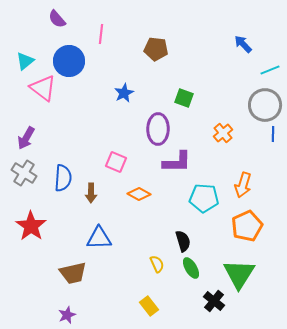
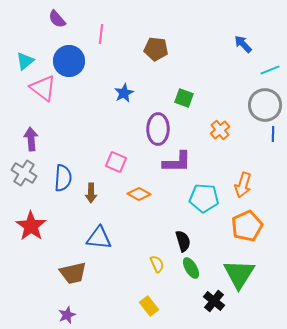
orange cross: moved 3 px left, 3 px up
purple arrow: moved 5 px right, 1 px down; rotated 145 degrees clockwise
blue triangle: rotated 8 degrees clockwise
